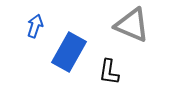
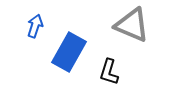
black L-shape: rotated 8 degrees clockwise
